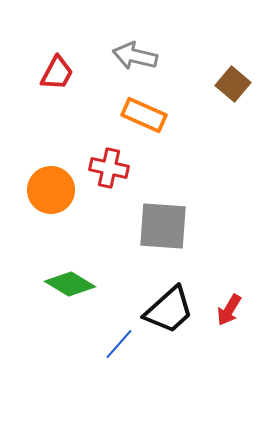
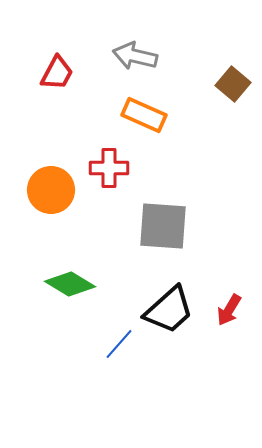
red cross: rotated 12 degrees counterclockwise
